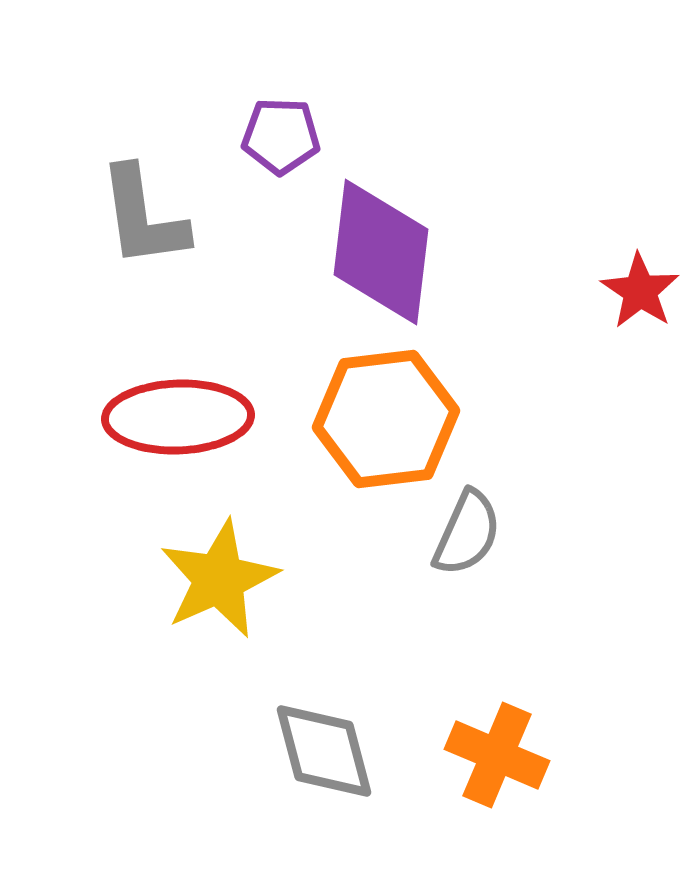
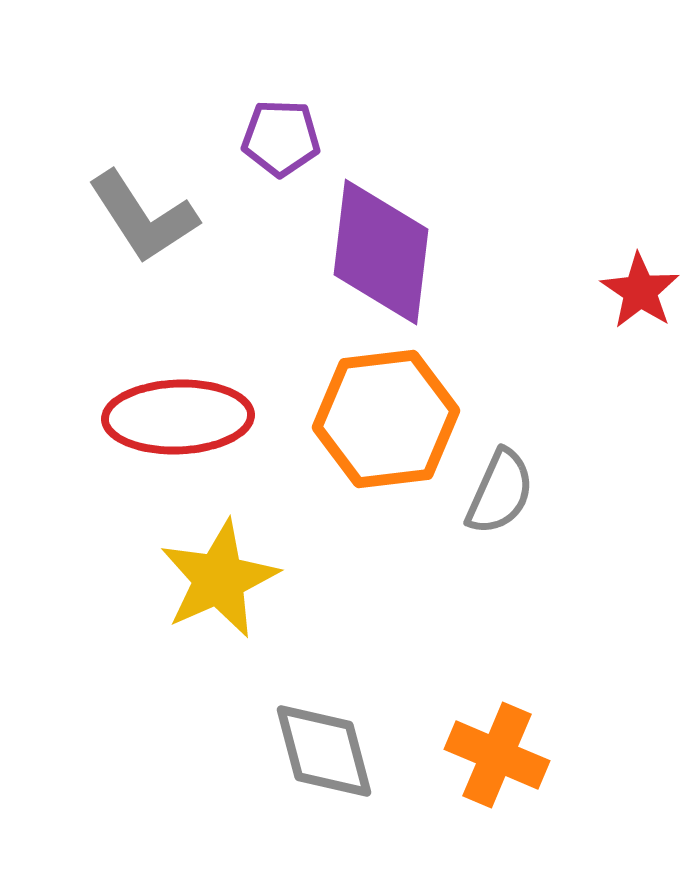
purple pentagon: moved 2 px down
gray L-shape: rotated 25 degrees counterclockwise
gray semicircle: moved 33 px right, 41 px up
